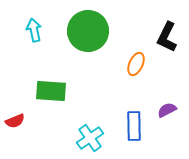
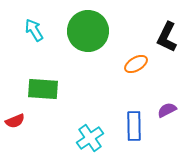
cyan arrow: rotated 20 degrees counterclockwise
orange ellipse: rotated 35 degrees clockwise
green rectangle: moved 8 px left, 2 px up
